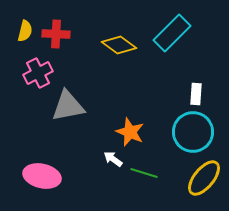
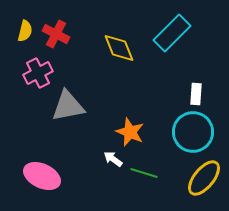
red cross: rotated 24 degrees clockwise
yellow diamond: moved 3 px down; rotated 32 degrees clockwise
pink ellipse: rotated 12 degrees clockwise
